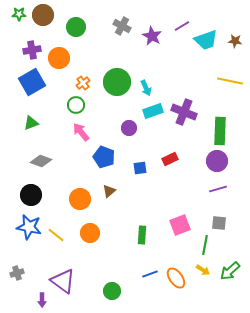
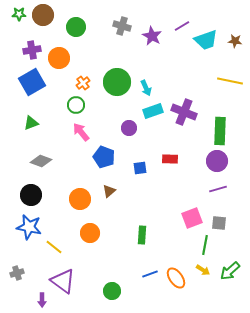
gray cross at (122, 26): rotated 12 degrees counterclockwise
red rectangle at (170, 159): rotated 28 degrees clockwise
pink square at (180, 225): moved 12 px right, 7 px up
yellow line at (56, 235): moved 2 px left, 12 px down
